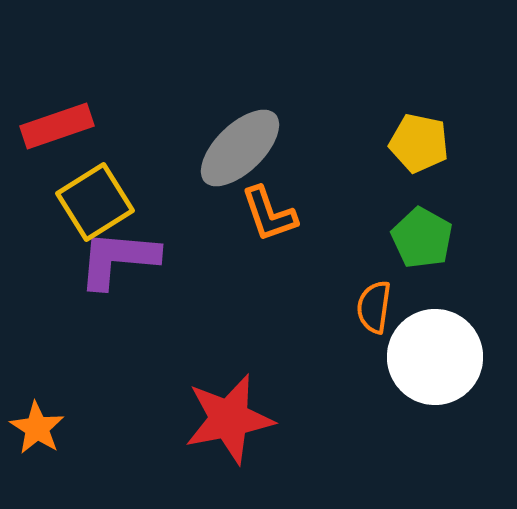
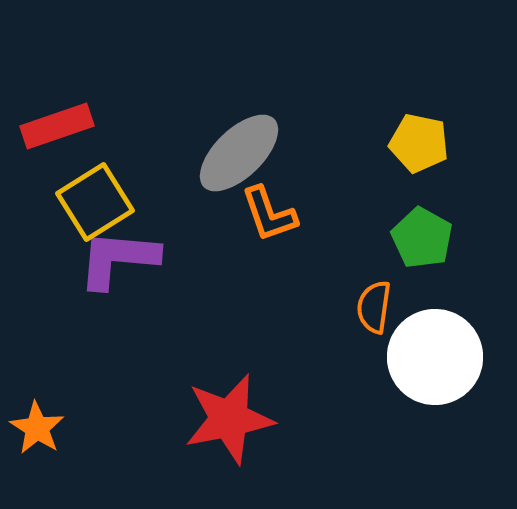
gray ellipse: moved 1 px left, 5 px down
